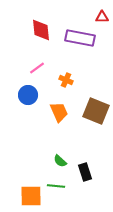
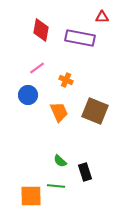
red diamond: rotated 15 degrees clockwise
brown square: moved 1 px left
